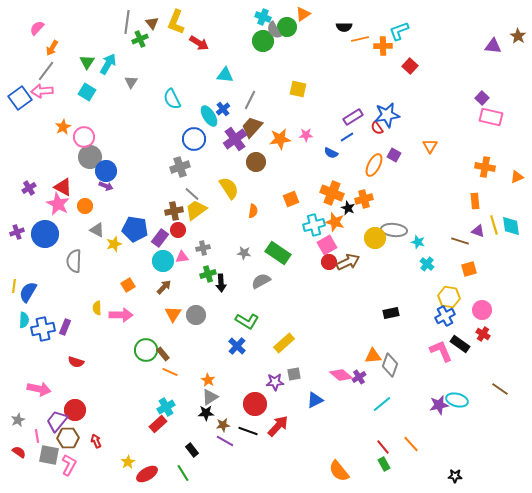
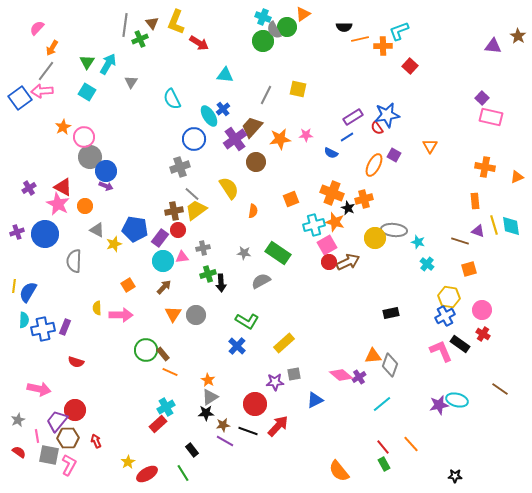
gray line at (127, 22): moved 2 px left, 3 px down
gray line at (250, 100): moved 16 px right, 5 px up
